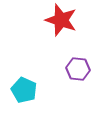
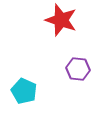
cyan pentagon: moved 1 px down
